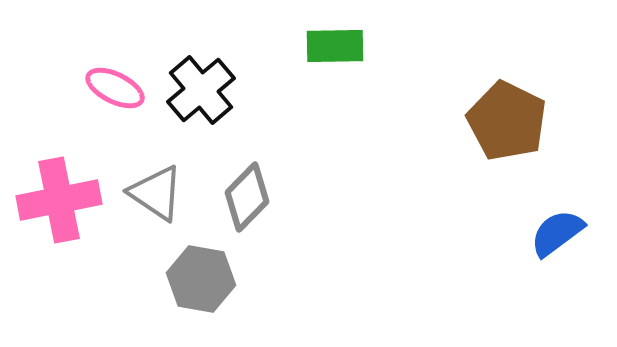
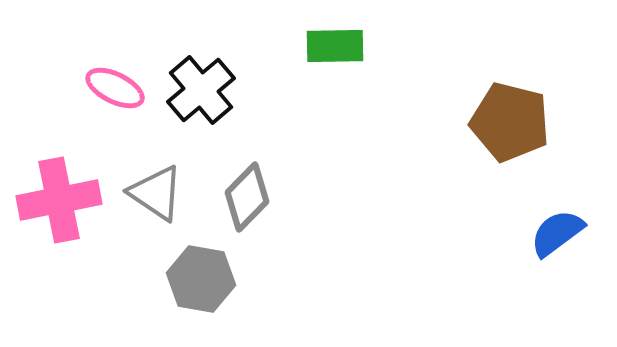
brown pentagon: moved 3 px right, 1 px down; rotated 12 degrees counterclockwise
